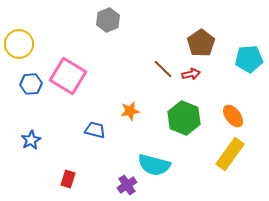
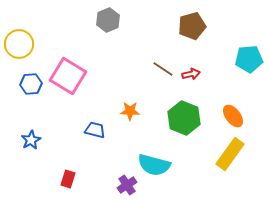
brown pentagon: moved 9 px left, 17 px up; rotated 20 degrees clockwise
brown line: rotated 10 degrees counterclockwise
orange star: rotated 12 degrees clockwise
